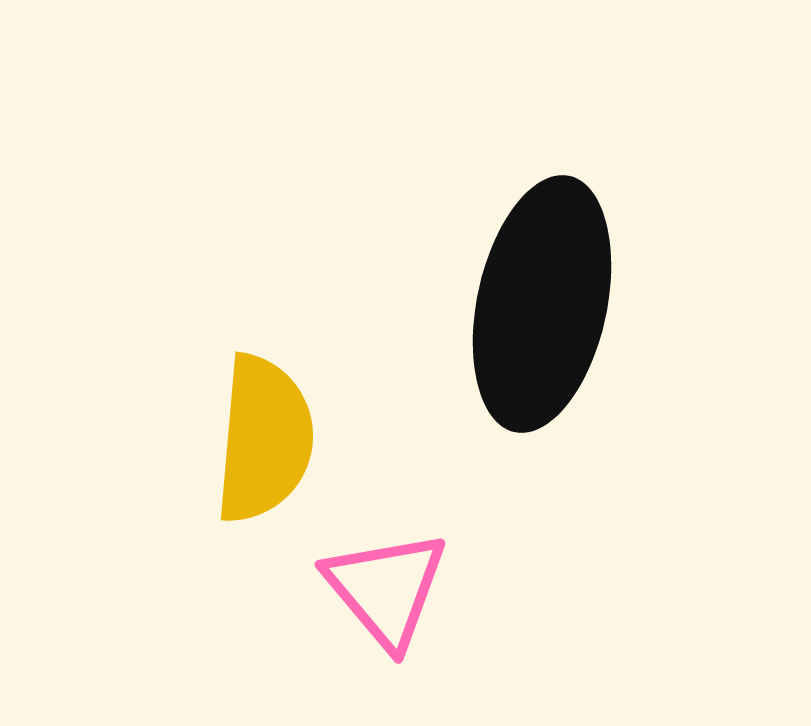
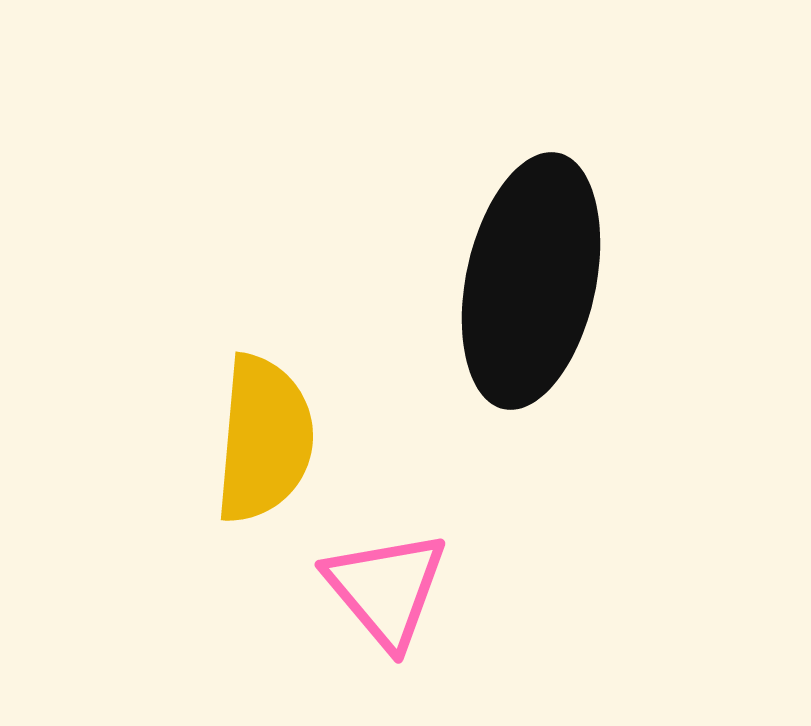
black ellipse: moved 11 px left, 23 px up
